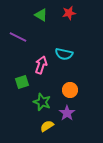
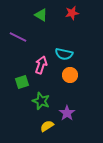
red star: moved 3 px right
orange circle: moved 15 px up
green star: moved 1 px left, 1 px up
